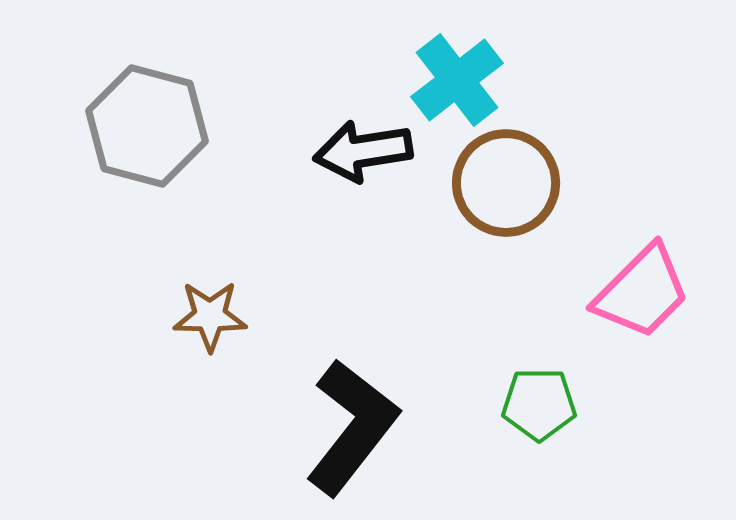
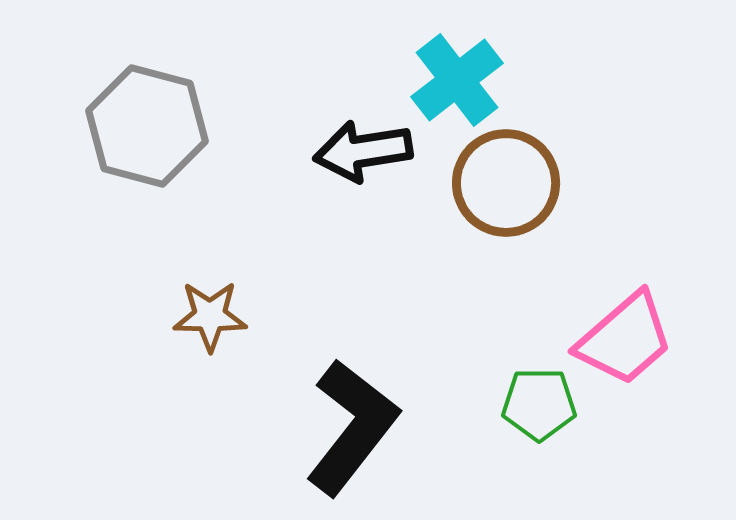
pink trapezoid: moved 17 px left, 47 px down; rotated 4 degrees clockwise
